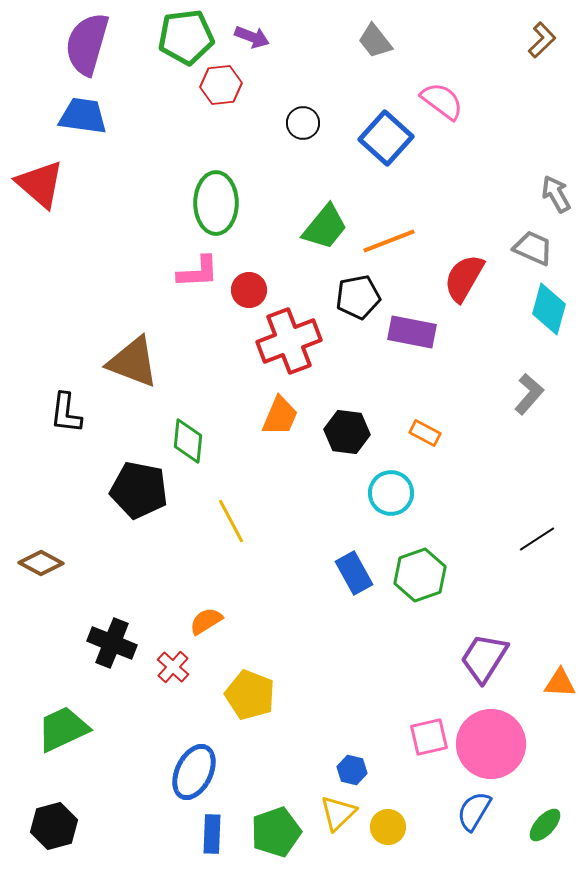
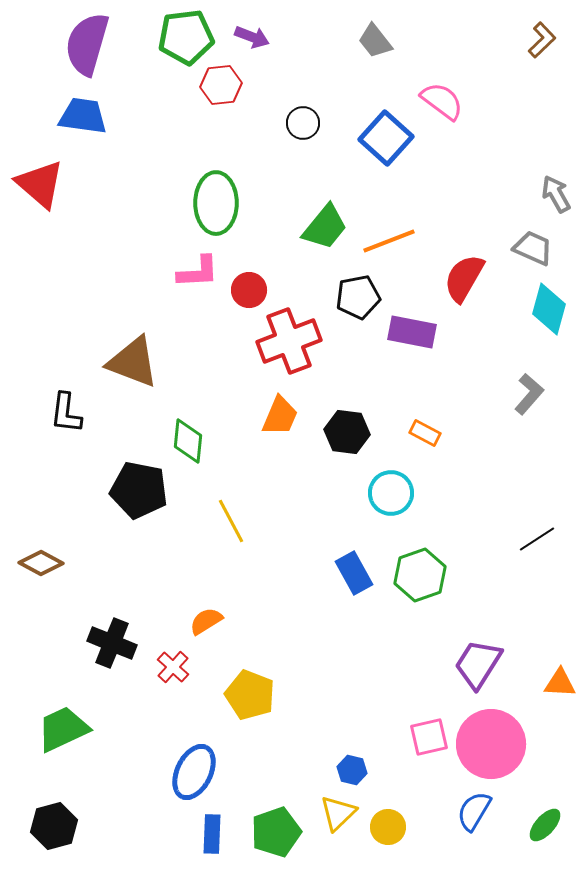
purple trapezoid at (484, 658): moved 6 px left, 6 px down
